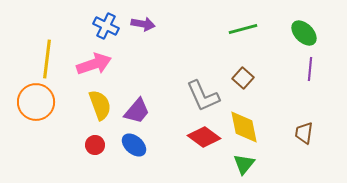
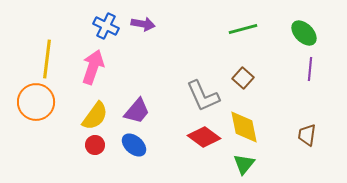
pink arrow: moved 1 px left, 3 px down; rotated 52 degrees counterclockwise
yellow semicircle: moved 5 px left, 11 px down; rotated 56 degrees clockwise
brown trapezoid: moved 3 px right, 2 px down
